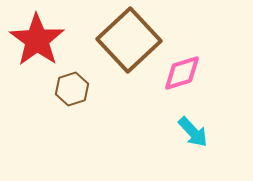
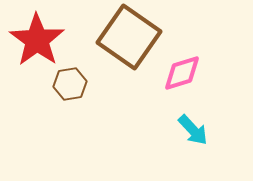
brown square: moved 3 px up; rotated 12 degrees counterclockwise
brown hexagon: moved 2 px left, 5 px up; rotated 8 degrees clockwise
cyan arrow: moved 2 px up
